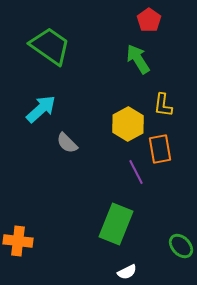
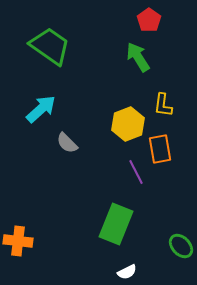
green arrow: moved 2 px up
yellow hexagon: rotated 8 degrees clockwise
